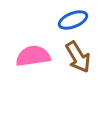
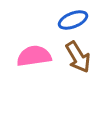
pink semicircle: moved 1 px right
